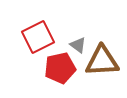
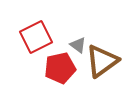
red square: moved 2 px left
brown triangle: rotated 33 degrees counterclockwise
